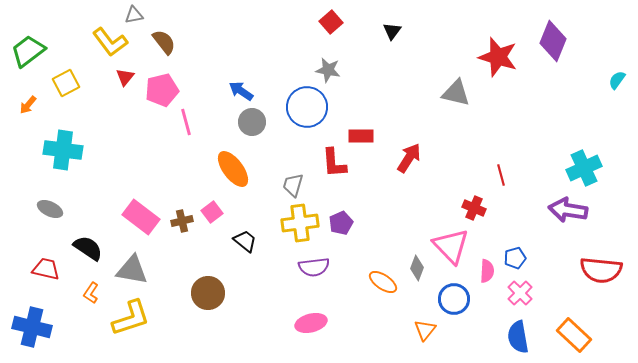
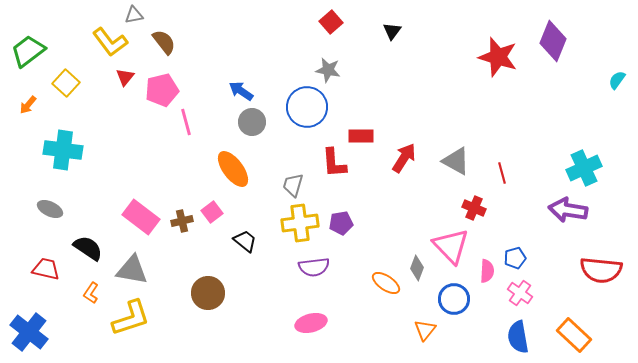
yellow square at (66, 83): rotated 20 degrees counterclockwise
gray triangle at (456, 93): moved 68 px down; rotated 16 degrees clockwise
red arrow at (409, 158): moved 5 px left
red line at (501, 175): moved 1 px right, 2 px up
purple pentagon at (341, 223): rotated 15 degrees clockwise
orange ellipse at (383, 282): moved 3 px right, 1 px down
pink cross at (520, 293): rotated 10 degrees counterclockwise
blue cross at (32, 327): moved 3 px left, 5 px down; rotated 24 degrees clockwise
